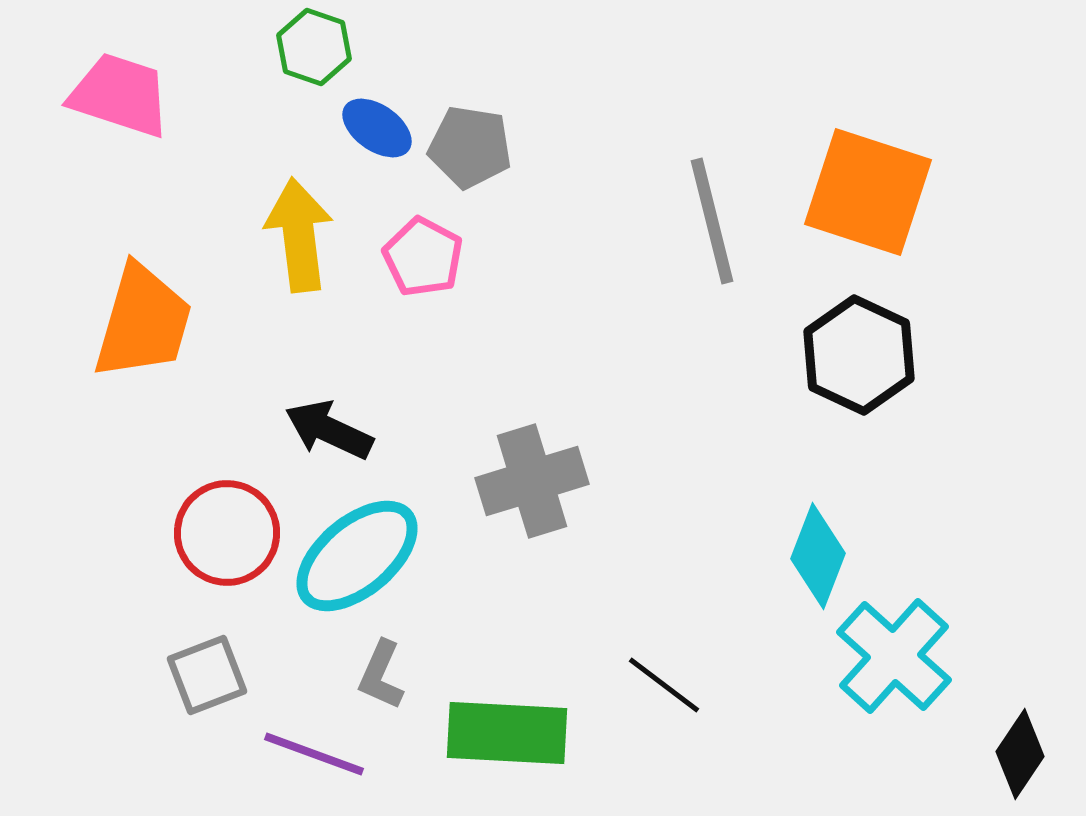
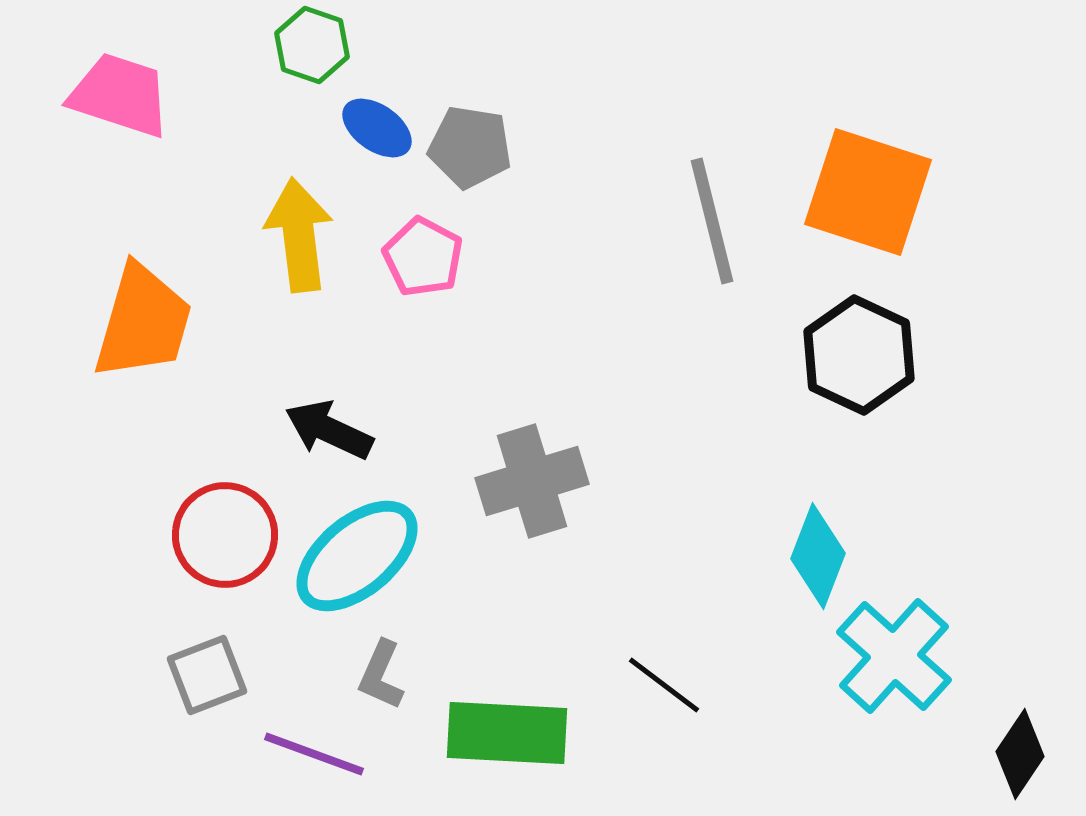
green hexagon: moved 2 px left, 2 px up
red circle: moved 2 px left, 2 px down
